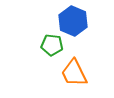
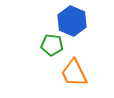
blue hexagon: moved 1 px left
